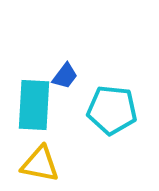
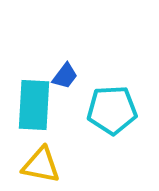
cyan pentagon: rotated 9 degrees counterclockwise
yellow triangle: moved 1 px right, 1 px down
